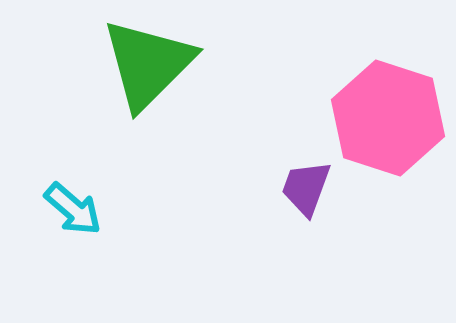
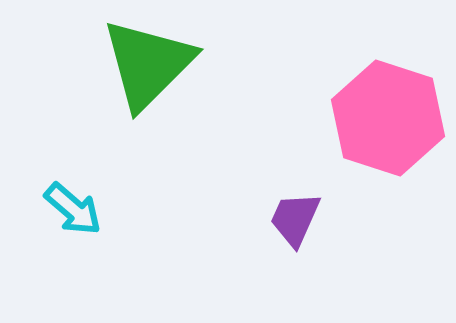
purple trapezoid: moved 11 px left, 31 px down; rotated 4 degrees clockwise
